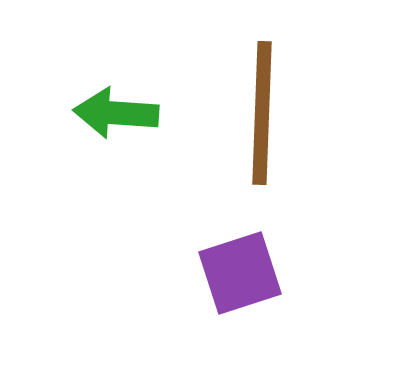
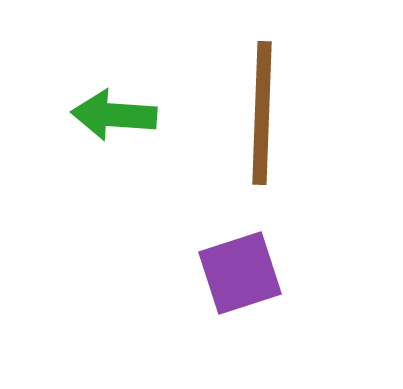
green arrow: moved 2 px left, 2 px down
